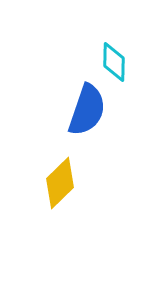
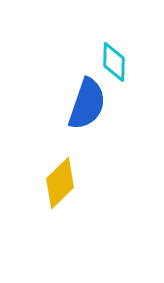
blue semicircle: moved 6 px up
